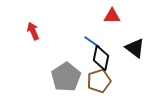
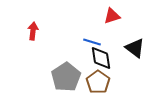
red triangle: rotated 18 degrees counterclockwise
red arrow: rotated 30 degrees clockwise
blue line: rotated 18 degrees counterclockwise
black diamond: rotated 20 degrees counterclockwise
brown pentagon: moved 1 px left, 1 px down; rotated 20 degrees counterclockwise
